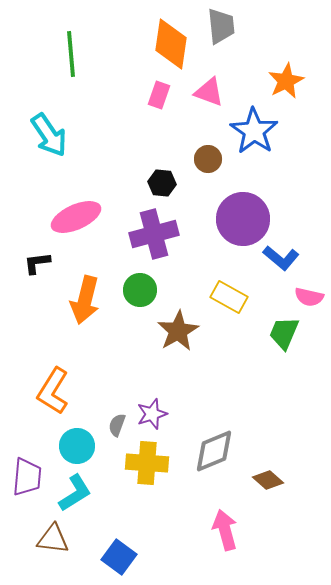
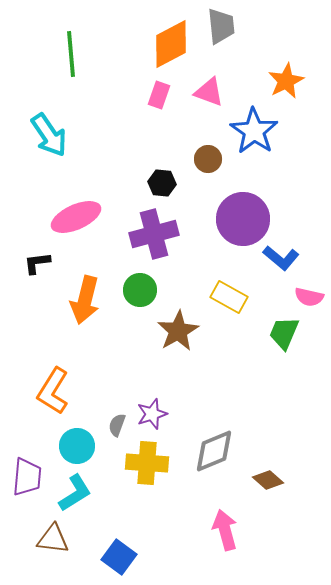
orange diamond: rotated 54 degrees clockwise
